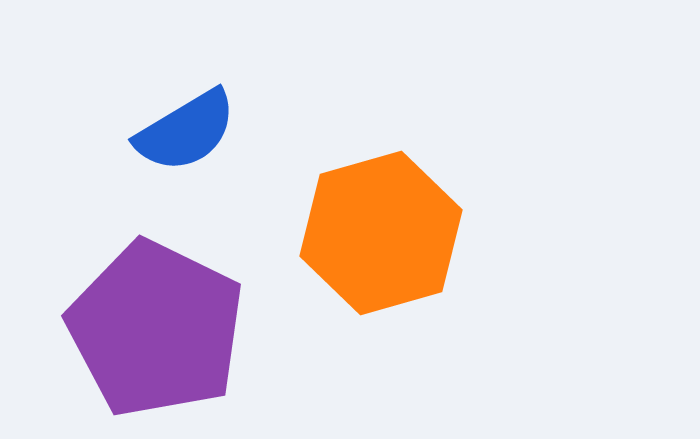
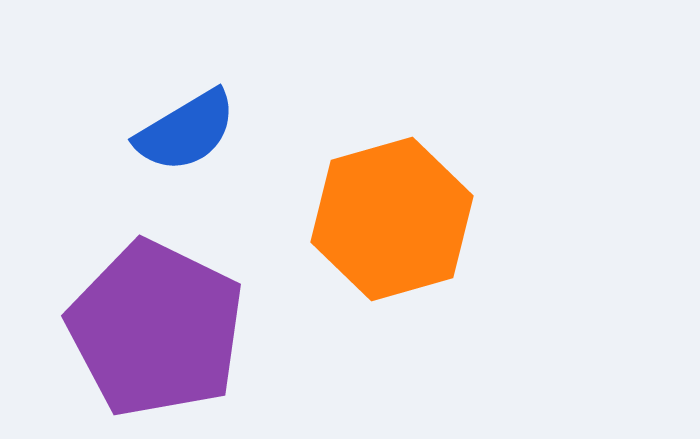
orange hexagon: moved 11 px right, 14 px up
